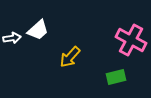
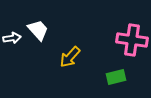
white trapezoid: rotated 90 degrees counterclockwise
pink cross: moved 1 px right; rotated 20 degrees counterclockwise
